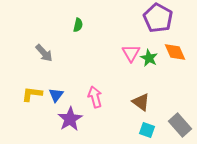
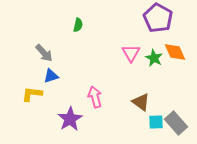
green star: moved 5 px right
blue triangle: moved 5 px left, 19 px up; rotated 35 degrees clockwise
gray rectangle: moved 4 px left, 2 px up
cyan square: moved 9 px right, 8 px up; rotated 21 degrees counterclockwise
